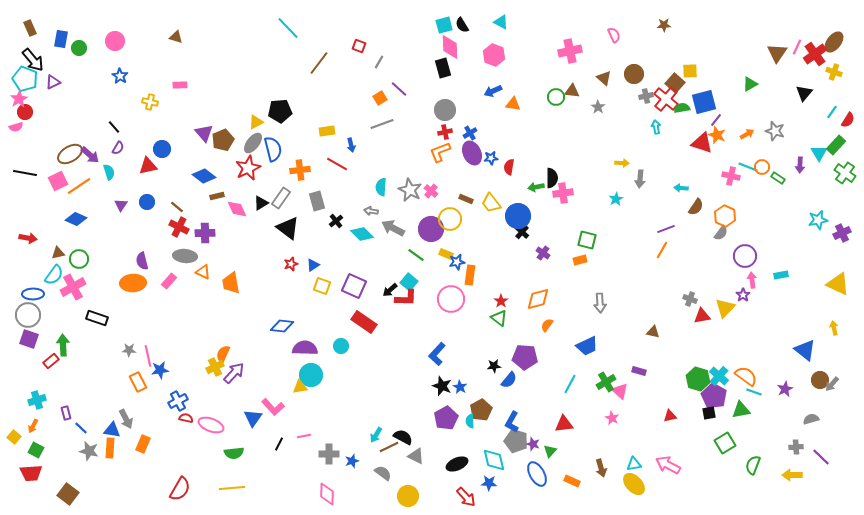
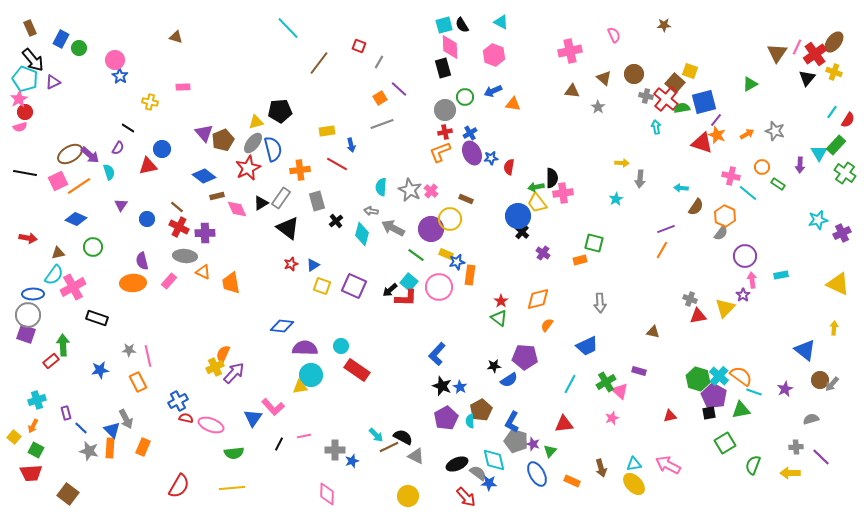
blue rectangle at (61, 39): rotated 18 degrees clockwise
pink circle at (115, 41): moved 19 px down
yellow square at (690, 71): rotated 21 degrees clockwise
pink rectangle at (180, 85): moved 3 px right, 2 px down
black triangle at (804, 93): moved 3 px right, 15 px up
gray cross at (646, 96): rotated 24 degrees clockwise
green circle at (556, 97): moved 91 px left
yellow triangle at (256, 122): rotated 14 degrees clockwise
pink semicircle at (16, 127): moved 4 px right
black line at (114, 127): moved 14 px right, 1 px down; rotated 16 degrees counterclockwise
cyan line at (748, 167): moved 26 px down; rotated 18 degrees clockwise
green rectangle at (778, 178): moved 6 px down
blue circle at (147, 202): moved 17 px down
yellow trapezoid at (491, 203): moved 46 px right
cyan diamond at (362, 234): rotated 60 degrees clockwise
green square at (587, 240): moved 7 px right, 3 px down
green circle at (79, 259): moved 14 px right, 12 px up
pink circle at (451, 299): moved 12 px left, 12 px up
red triangle at (702, 316): moved 4 px left
red rectangle at (364, 322): moved 7 px left, 48 px down
yellow arrow at (834, 328): rotated 16 degrees clockwise
purple square at (29, 339): moved 3 px left, 5 px up
blue star at (160, 370): moved 60 px left
orange semicircle at (746, 376): moved 5 px left
blue semicircle at (509, 380): rotated 18 degrees clockwise
pink star at (612, 418): rotated 24 degrees clockwise
blue triangle at (112, 430): rotated 36 degrees clockwise
cyan arrow at (376, 435): rotated 77 degrees counterclockwise
orange rectangle at (143, 444): moved 3 px down
gray cross at (329, 454): moved 6 px right, 4 px up
gray semicircle at (383, 473): moved 95 px right
yellow arrow at (792, 475): moved 2 px left, 2 px up
red semicircle at (180, 489): moved 1 px left, 3 px up
